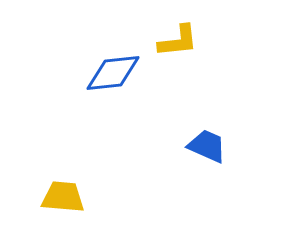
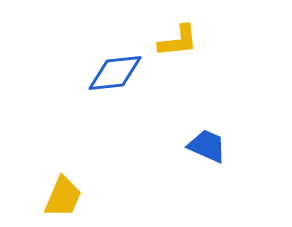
blue diamond: moved 2 px right
yellow trapezoid: rotated 108 degrees clockwise
